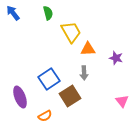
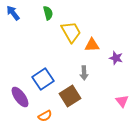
orange triangle: moved 4 px right, 4 px up
blue square: moved 6 px left
purple ellipse: rotated 15 degrees counterclockwise
